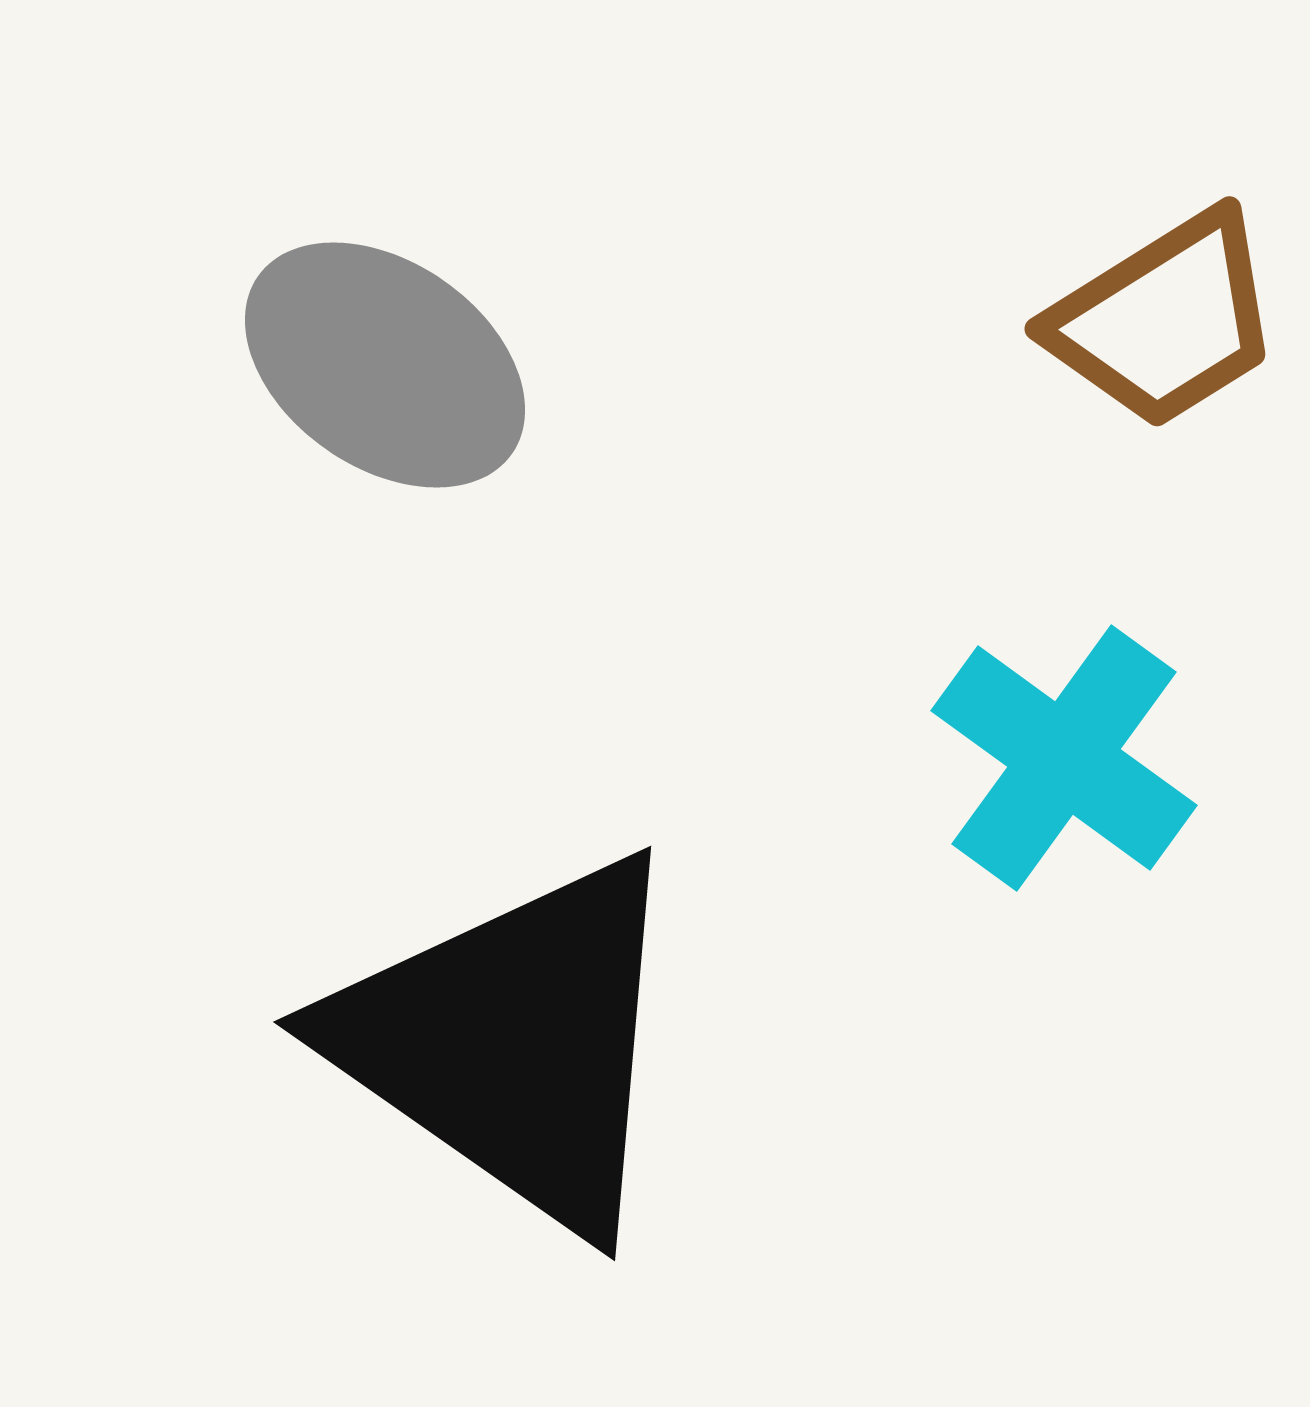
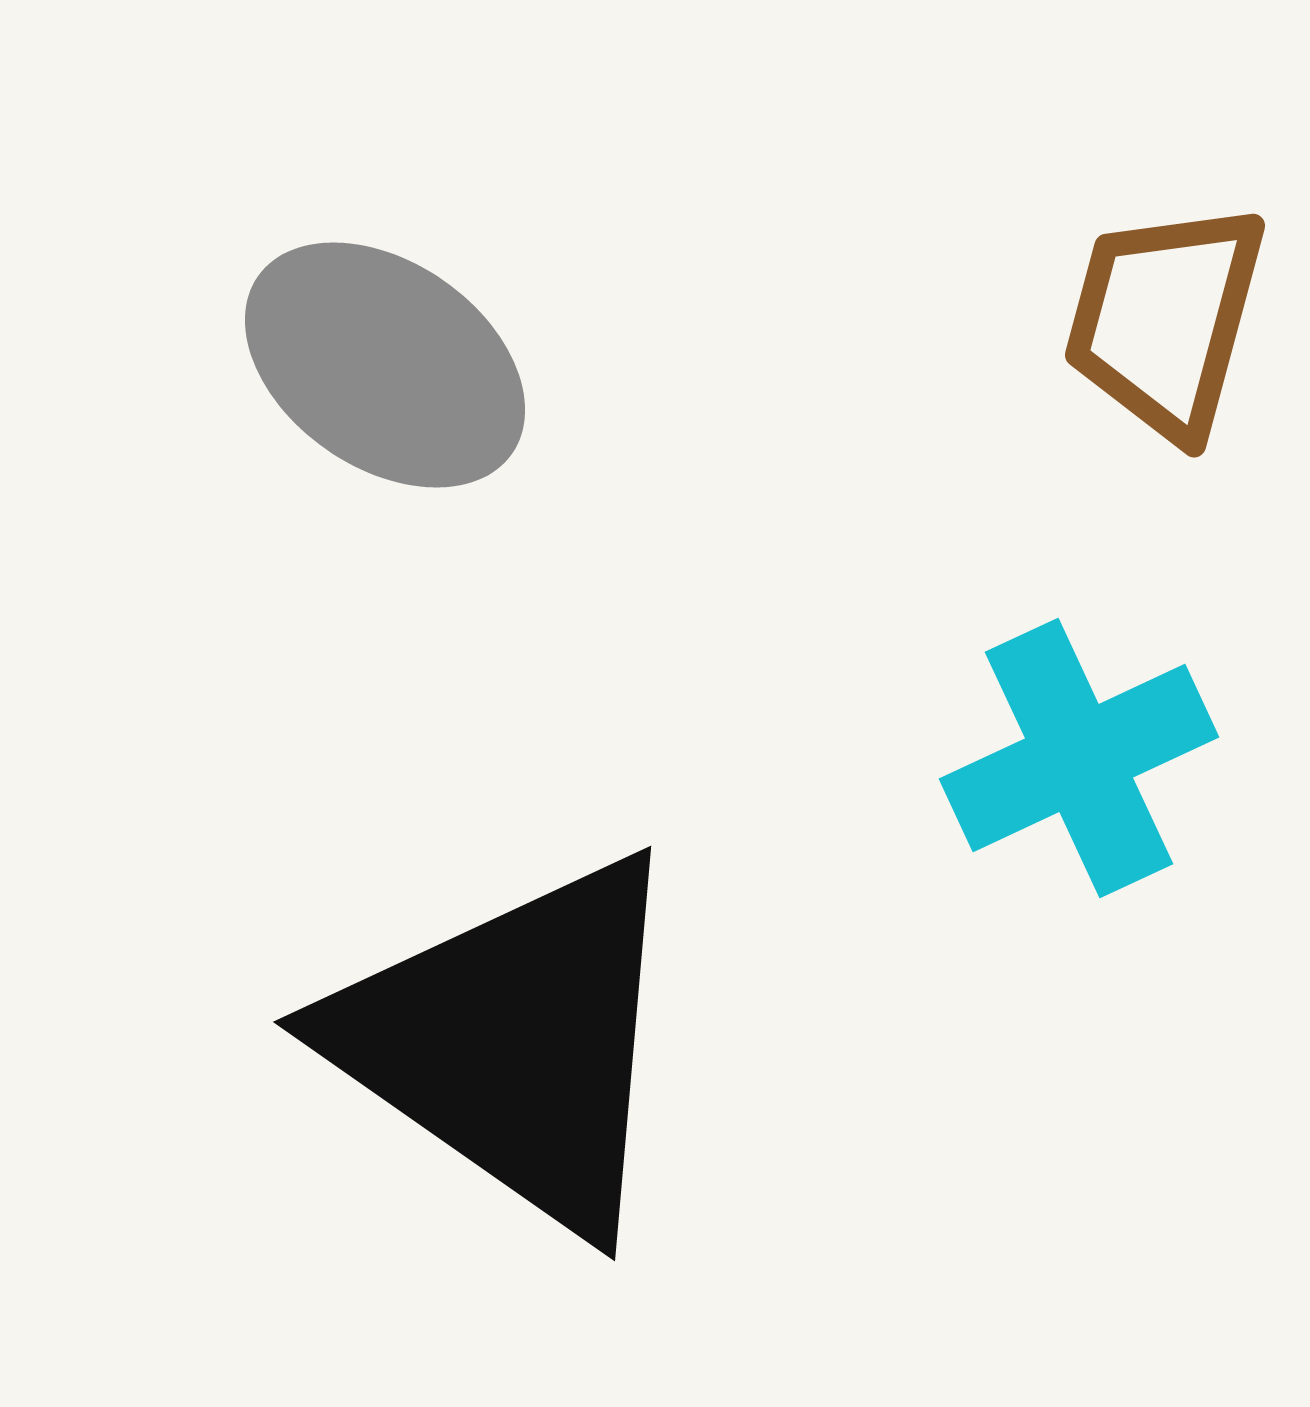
brown trapezoid: rotated 137 degrees clockwise
cyan cross: moved 15 px right; rotated 29 degrees clockwise
